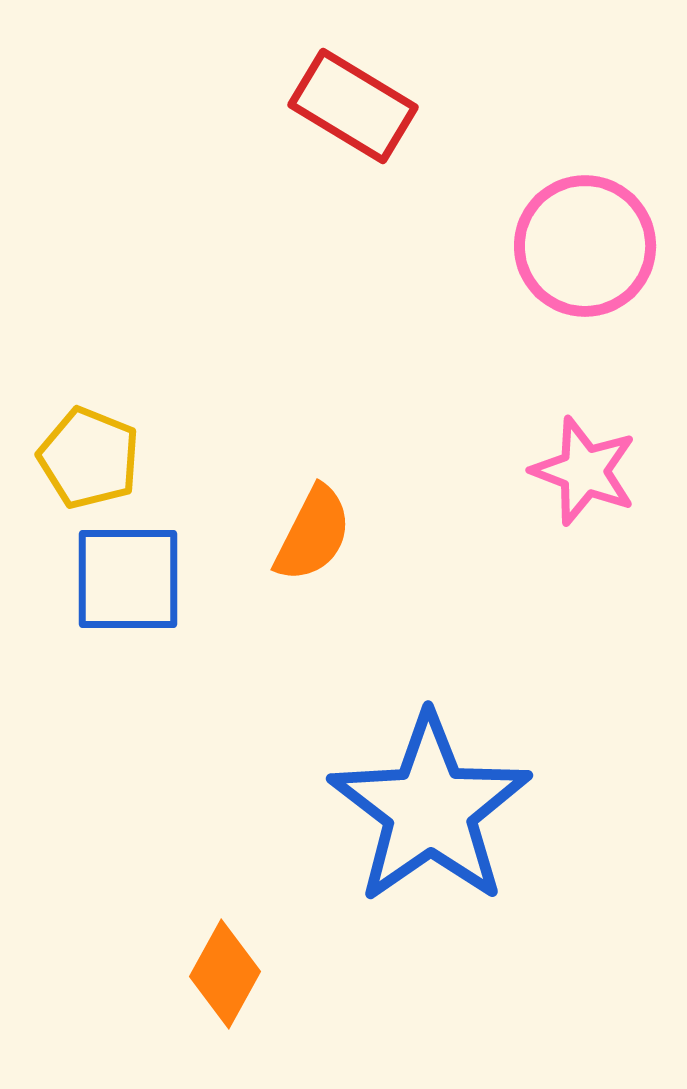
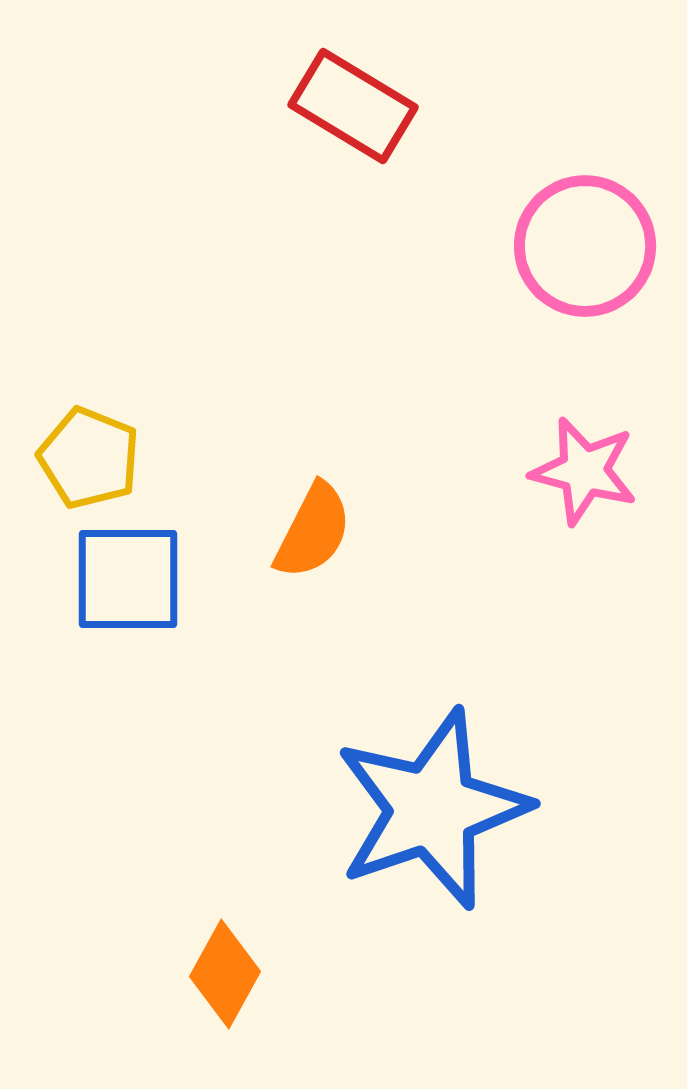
pink star: rotated 6 degrees counterclockwise
orange semicircle: moved 3 px up
blue star: moved 2 px right; rotated 16 degrees clockwise
